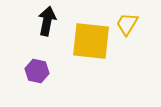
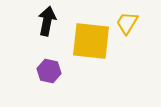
yellow trapezoid: moved 1 px up
purple hexagon: moved 12 px right
